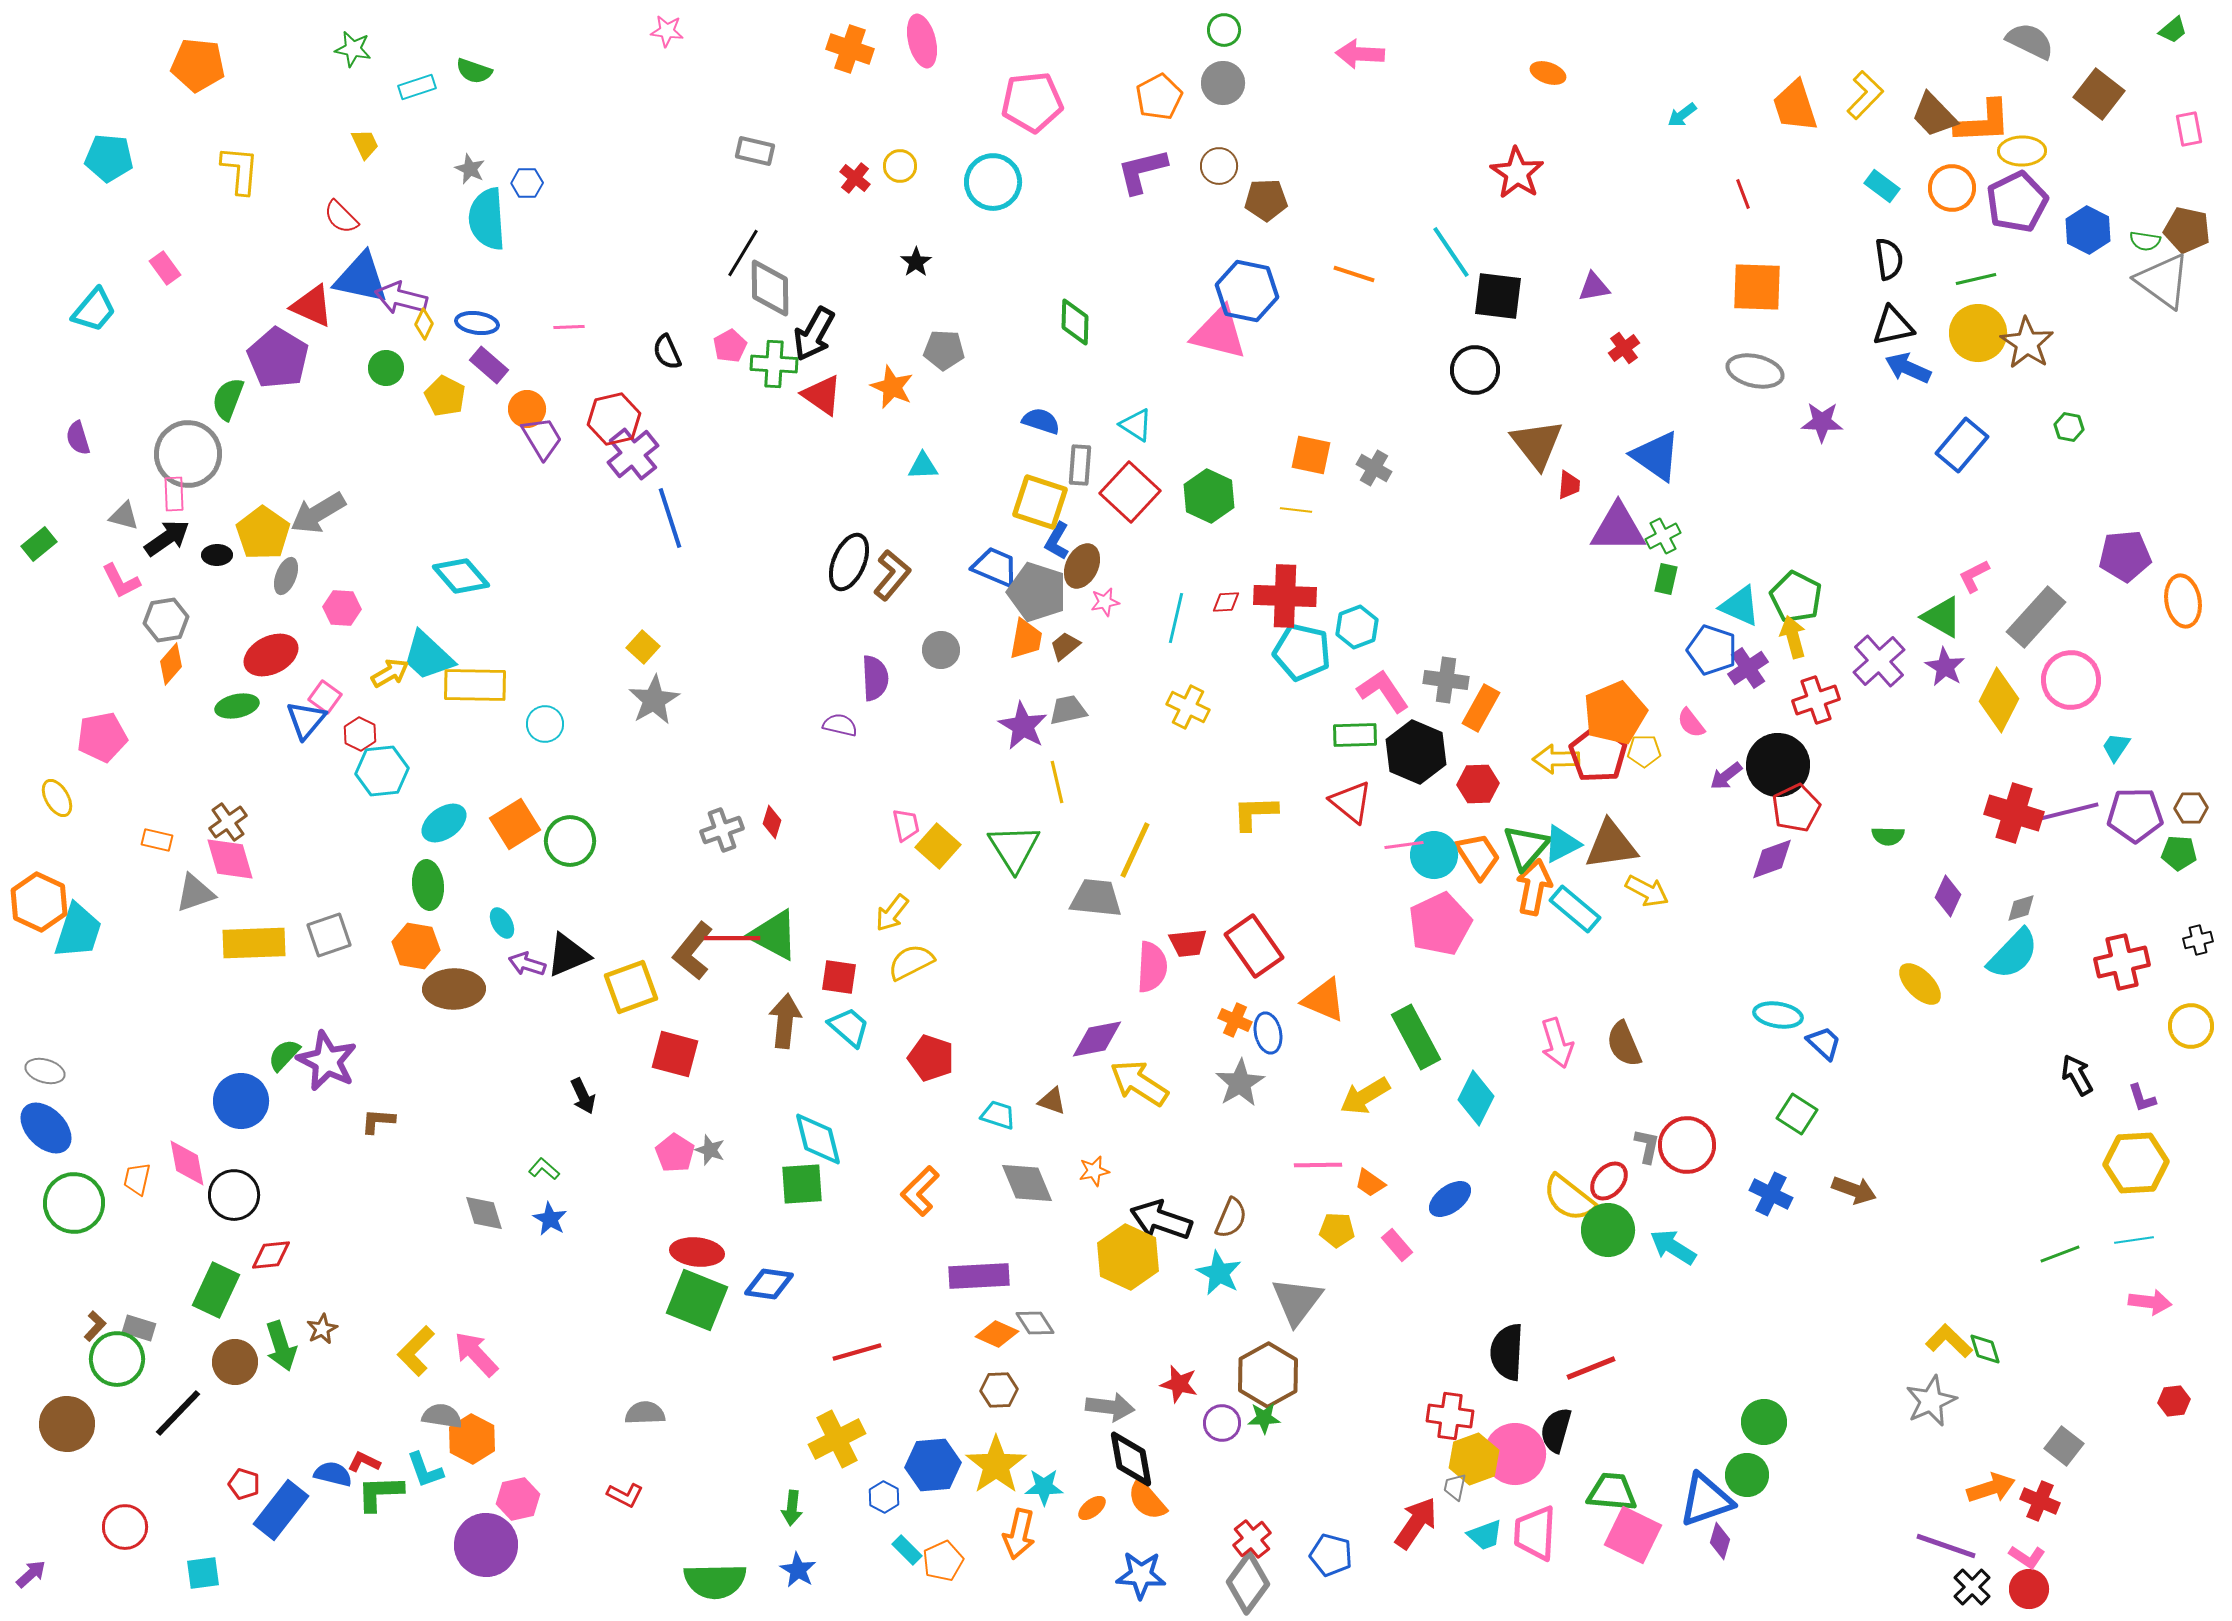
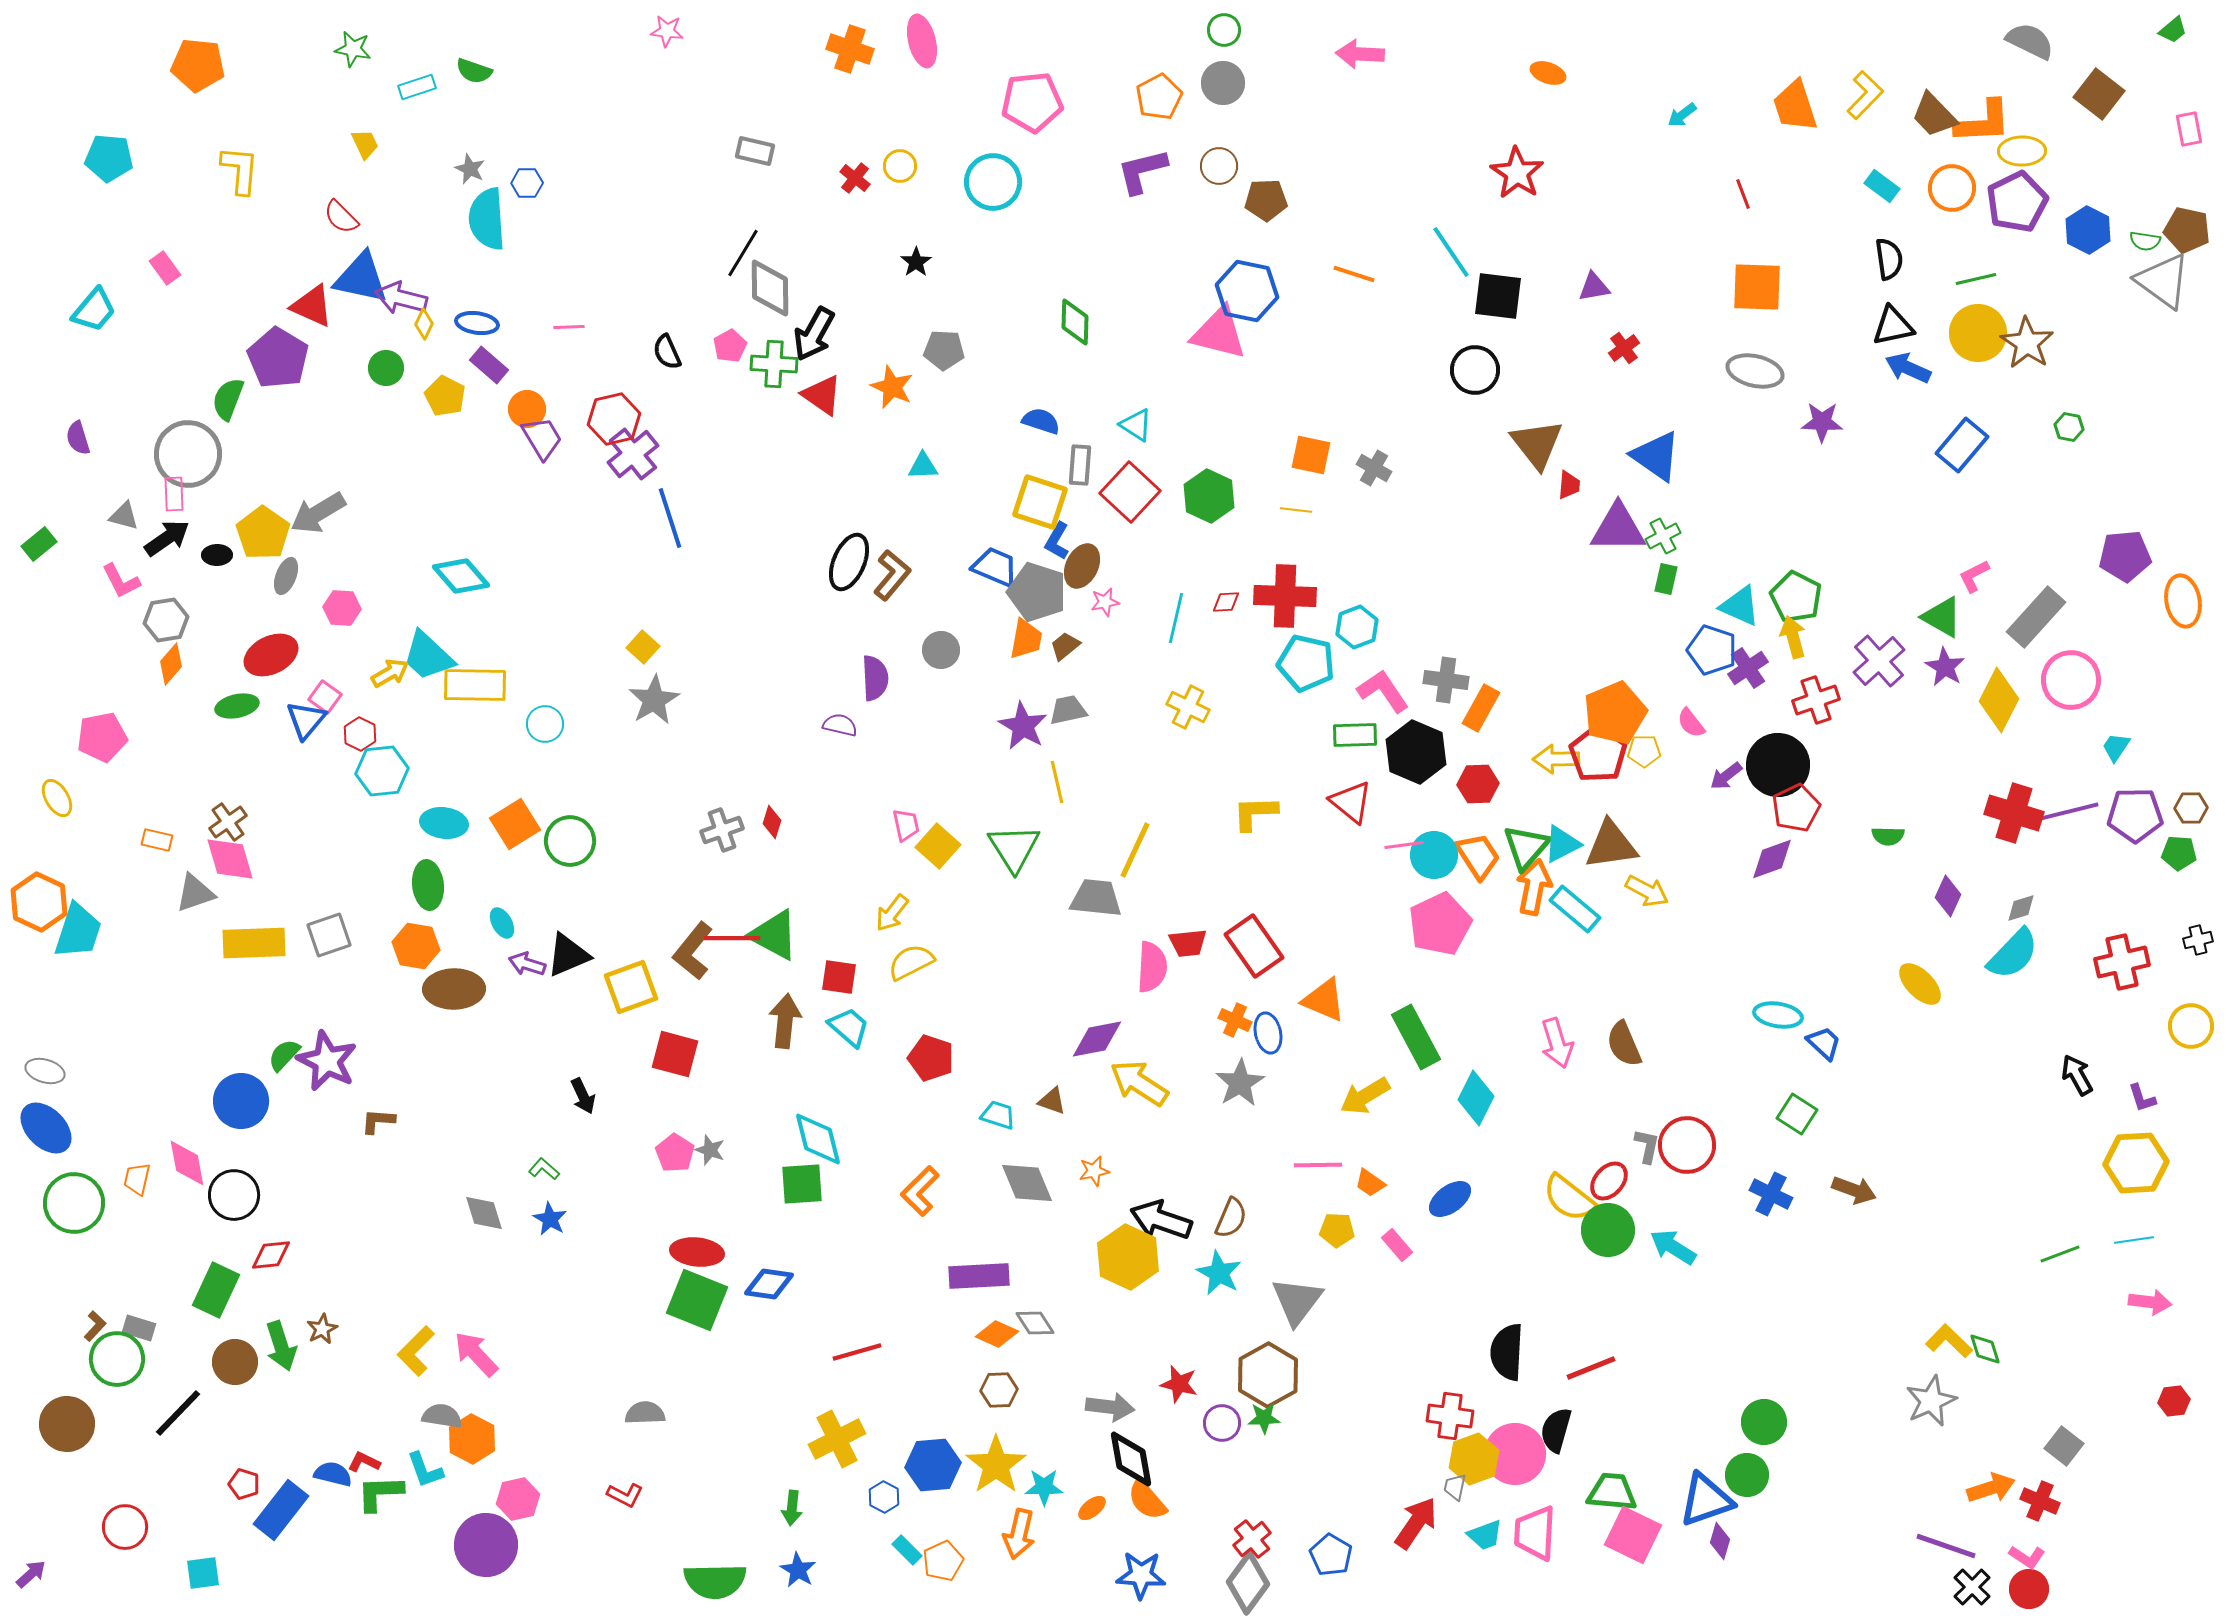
cyan pentagon at (1302, 652): moved 4 px right, 11 px down
cyan ellipse at (444, 823): rotated 42 degrees clockwise
blue pentagon at (1331, 1555): rotated 15 degrees clockwise
